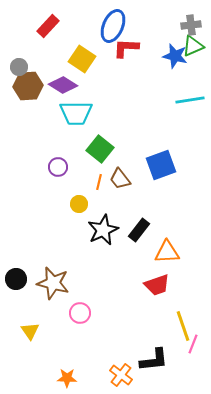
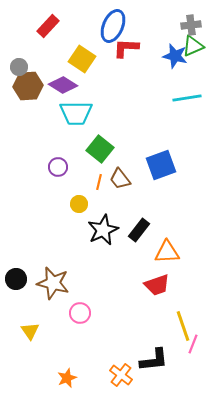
cyan line: moved 3 px left, 2 px up
orange star: rotated 24 degrees counterclockwise
